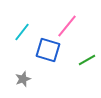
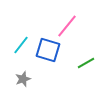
cyan line: moved 1 px left, 13 px down
green line: moved 1 px left, 3 px down
